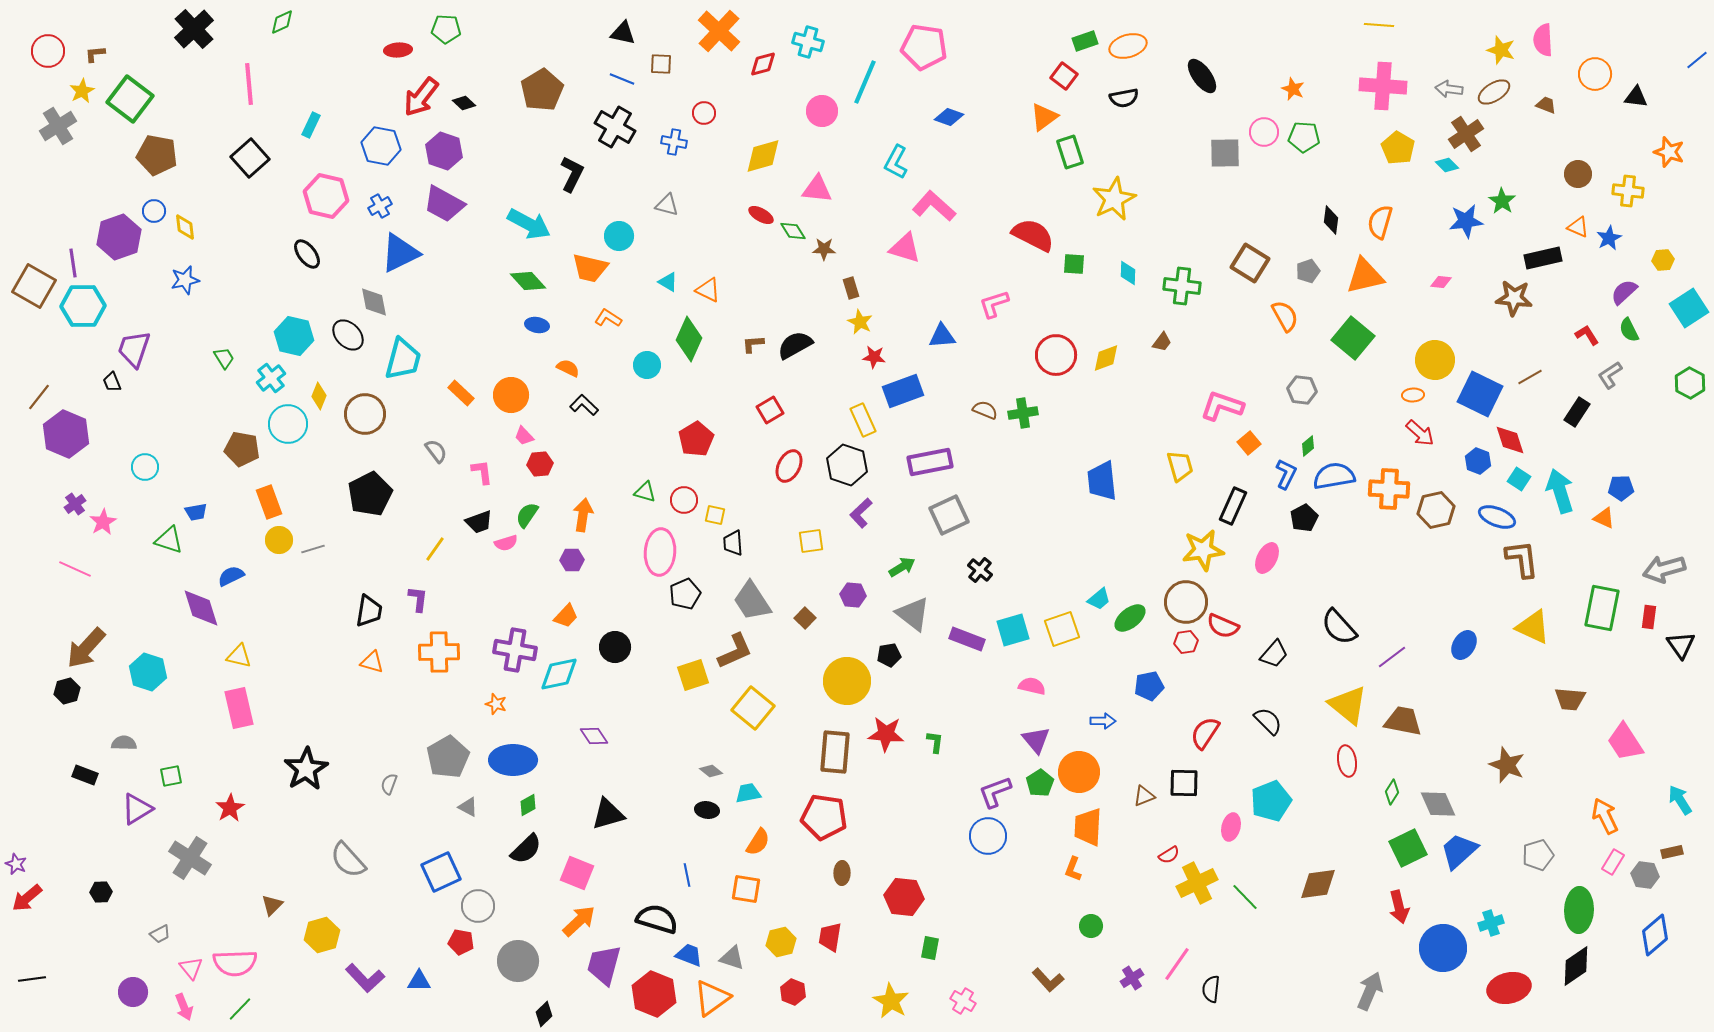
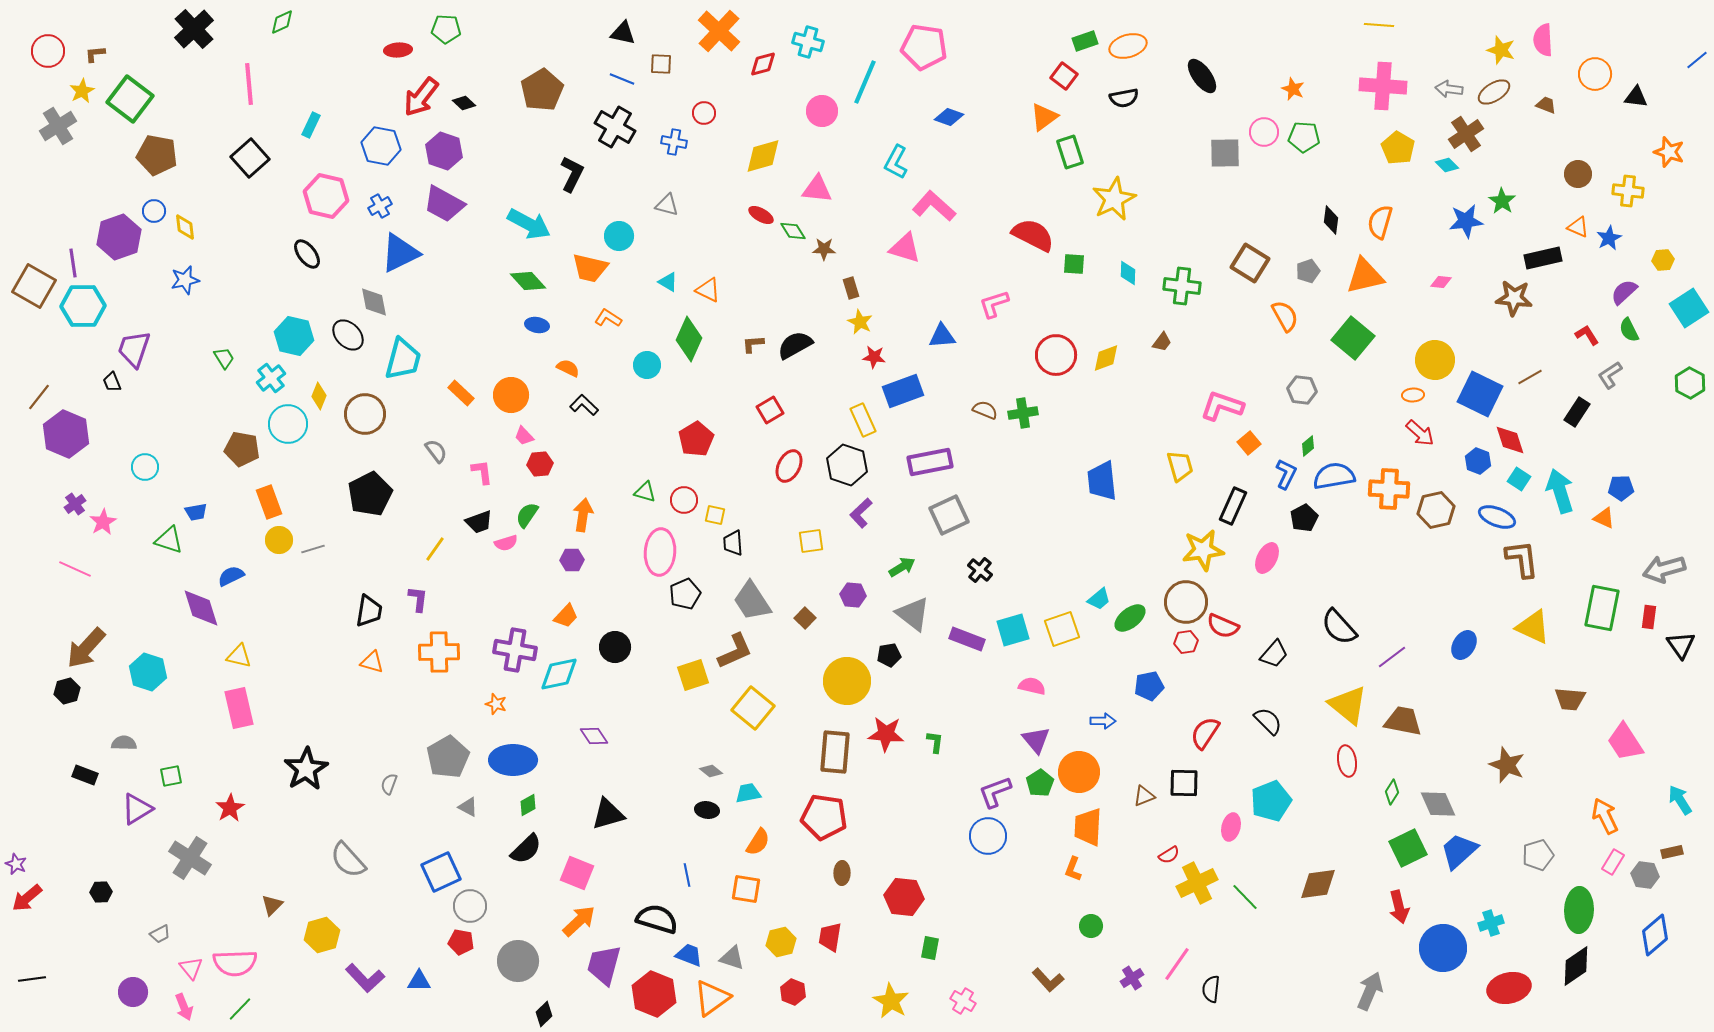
gray circle at (478, 906): moved 8 px left
